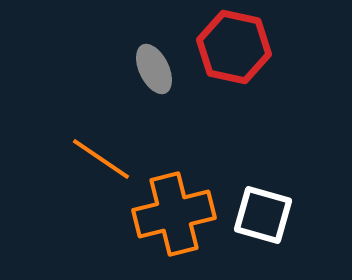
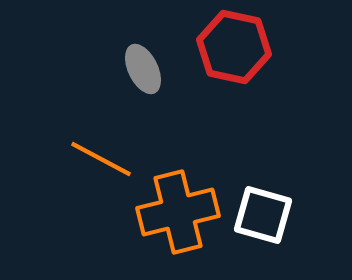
gray ellipse: moved 11 px left
orange line: rotated 6 degrees counterclockwise
orange cross: moved 4 px right, 2 px up
